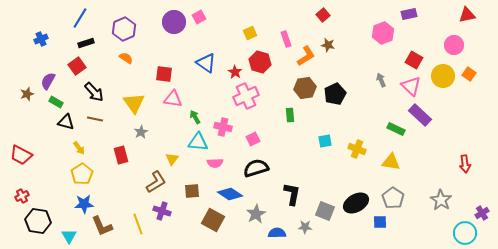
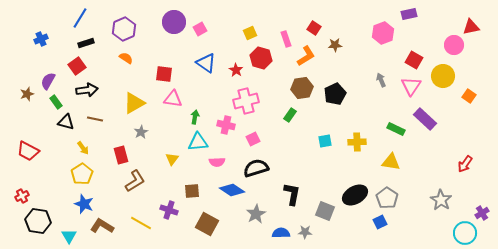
red square at (323, 15): moved 9 px left, 13 px down; rotated 16 degrees counterclockwise
red triangle at (467, 15): moved 4 px right, 12 px down
pink square at (199, 17): moved 1 px right, 12 px down
brown star at (328, 45): moved 7 px right; rotated 16 degrees counterclockwise
red hexagon at (260, 62): moved 1 px right, 4 px up
red star at (235, 72): moved 1 px right, 2 px up
orange square at (469, 74): moved 22 px down
pink triangle at (411, 86): rotated 20 degrees clockwise
brown hexagon at (305, 88): moved 3 px left
black arrow at (94, 92): moved 7 px left, 2 px up; rotated 55 degrees counterclockwise
pink cross at (246, 96): moved 5 px down; rotated 10 degrees clockwise
green rectangle at (56, 102): rotated 24 degrees clockwise
yellow triangle at (134, 103): rotated 35 degrees clockwise
green rectangle at (290, 115): rotated 40 degrees clockwise
purple rectangle at (420, 115): moved 5 px right, 4 px down
green arrow at (195, 117): rotated 40 degrees clockwise
pink cross at (223, 127): moved 3 px right, 2 px up
cyan triangle at (198, 142): rotated 10 degrees counterclockwise
yellow arrow at (79, 148): moved 4 px right
yellow cross at (357, 149): moved 7 px up; rotated 24 degrees counterclockwise
red trapezoid at (21, 155): moved 7 px right, 4 px up
pink semicircle at (215, 163): moved 2 px right, 1 px up
red arrow at (465, 164): rotated 42 degrees clockwise
brown L-shape at (156, 182): moved 21 px left, 1 px up
blue diamond at (230, 194): moved 2 px right, 4 px up
gray pentagon at (393, 198): moved 6 px left
black ellipse at (356, 203): moved 1 px left, 8 px up
blue star at (84, 204): rotated 24 degrees clockwise
purple cross at (162, 211): moved 7 px right, 1 px up
brown square at (213, 220): moved 6 px left, 4 px down
blue square at (380, 222): rotated 24 degrees counterclockwise
yellow line at (138, 224): moved 3 px right, 1 px up; rotated 40 degrees counterclockwise
brown L-shape at (102, 226): rotated 145 degrees clockwise
gray star at (305, 227): moved 5 px down
blue semicircle at (277, 233): moved 4 px right
